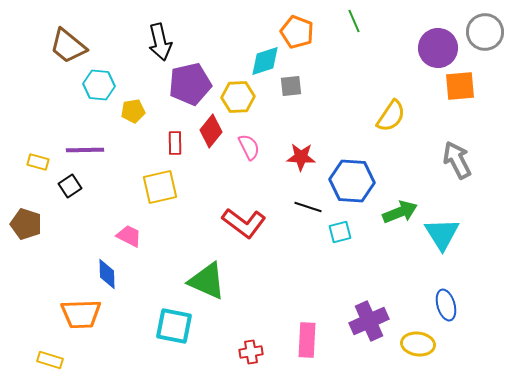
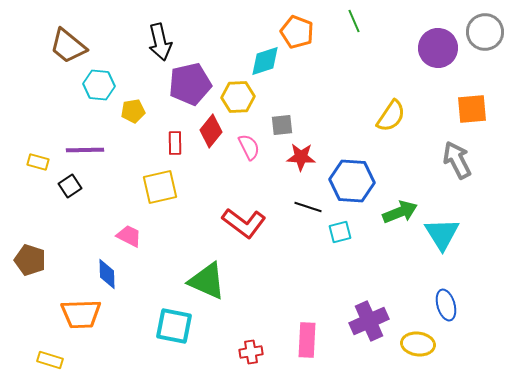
gray square at (291, 86): moved 9 px left, 39 px down
orange square at (460, 86): moved 12 px right, 23 px down
brown pentagon at (26, 224): moved 4 px right, 36 px down
